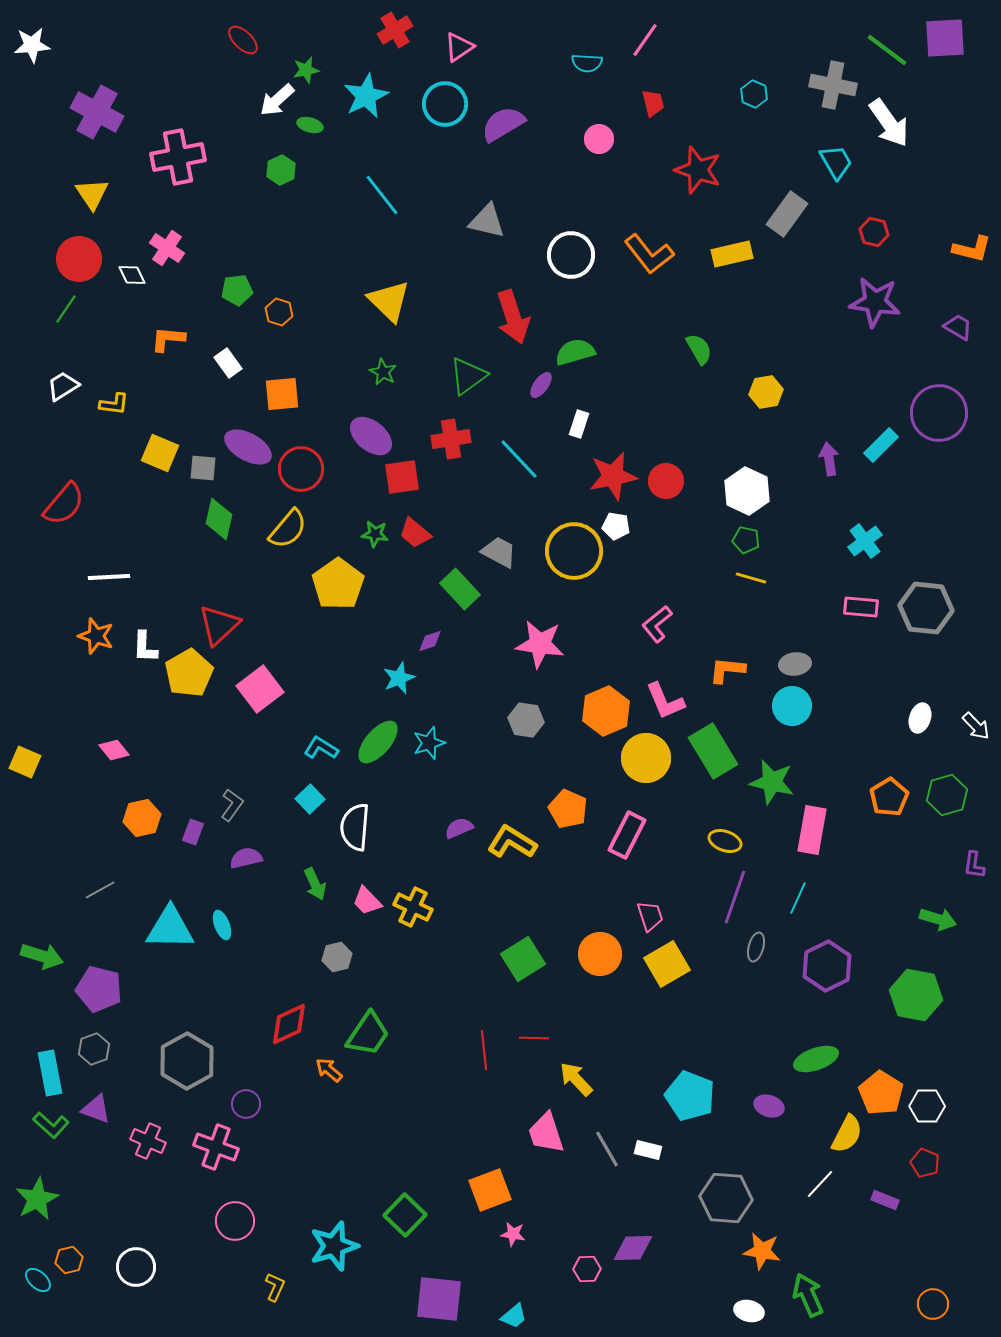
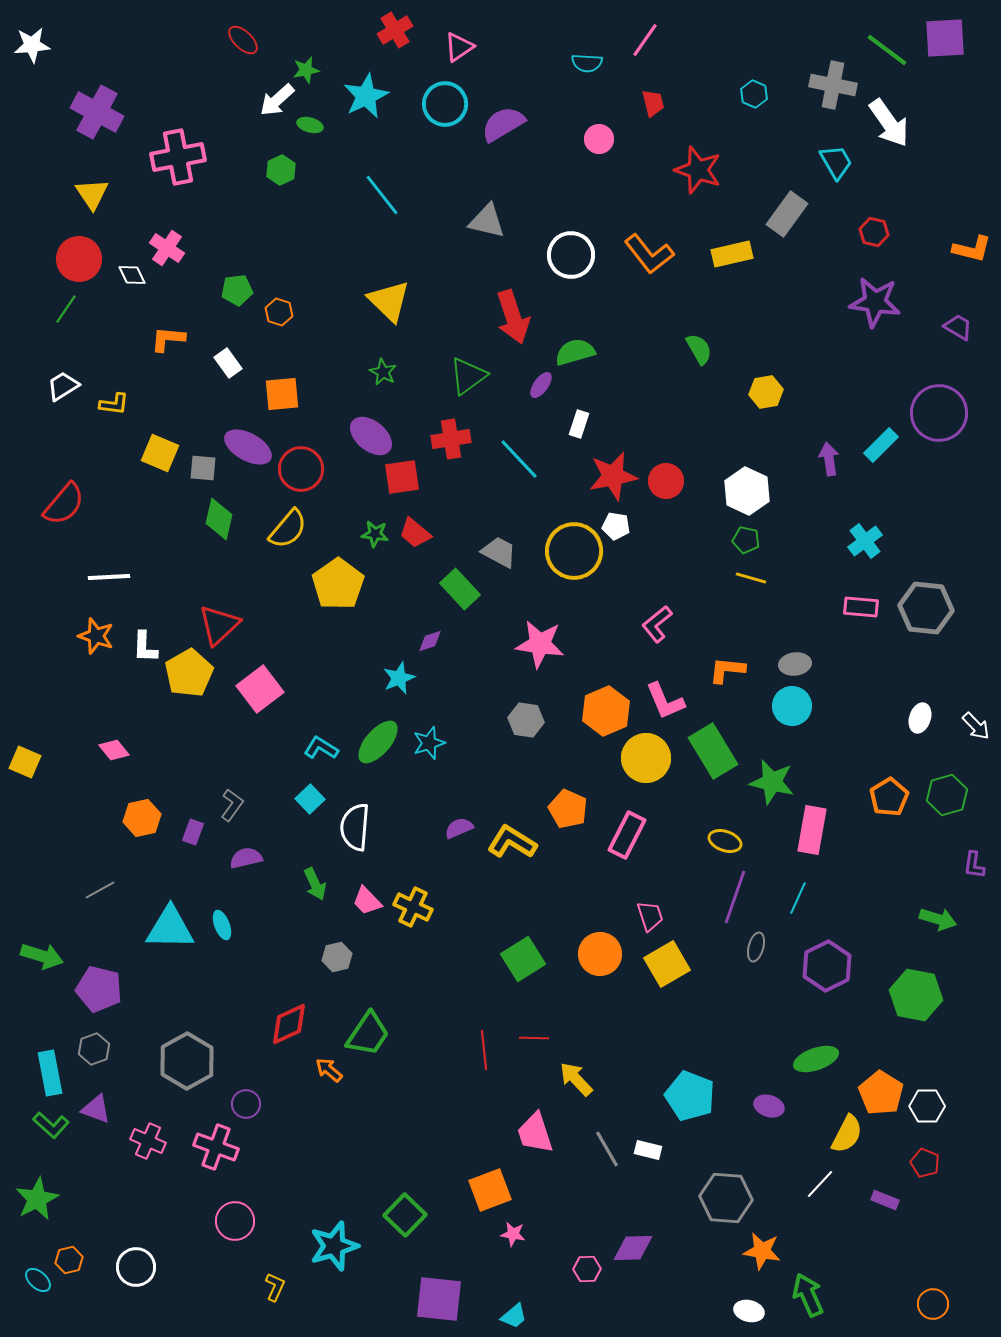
pink trapezoid at (546, 1133): moved 11 px left
